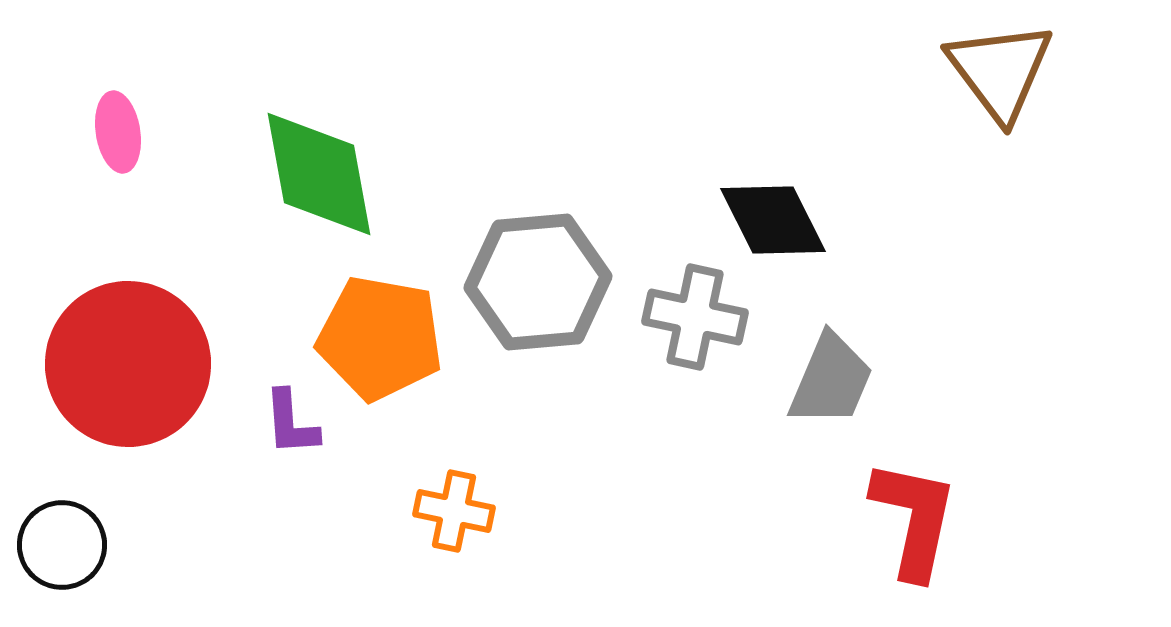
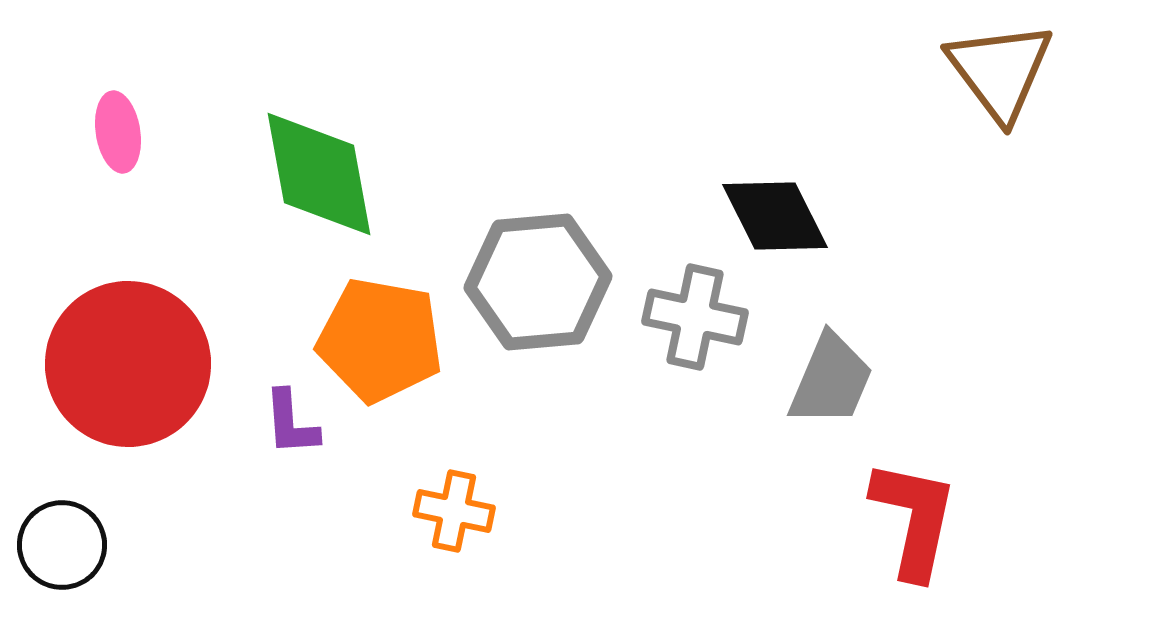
black diamond: moved 2 px right, 4 px up
orange pentagon: moved 2 px down
